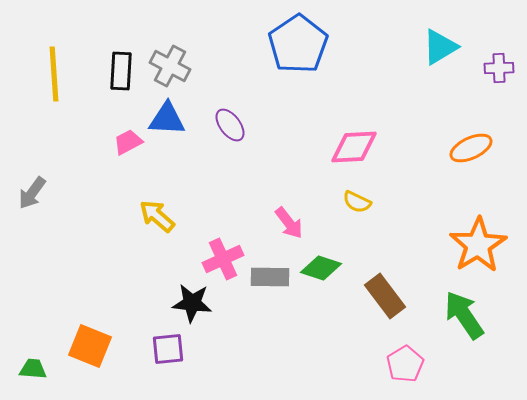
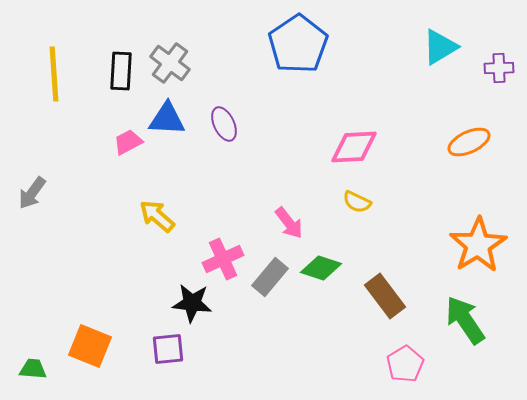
gray cross: moved 3 px up; rotated 9 degrees clockwise
purple ellipse: moved 6 px left, 1 px up; rotated 12 degrees clockwise
orange ellipse: moved 2 px left, 6 px up
gray rectangle: rotated 51 degrees counterclockwise
green arrow: moved 1 px right, 5 px down
